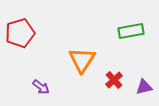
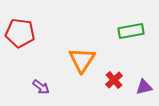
red pentagon: rotated 24 degrees clockwise
